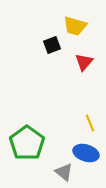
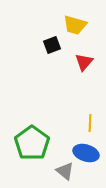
yellow trapezoid: moved 1 px up
yellow line: rotated 24 degrees clockwise
green pentagon: moved 5 px right
gray triangle: moved 1 px right, 1 px up
